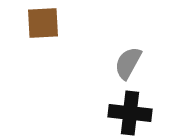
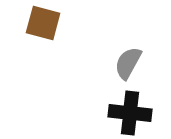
brown square: rotated 18 degrees clockwise
